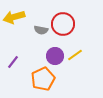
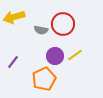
orange pentagon: moved 1 px right
